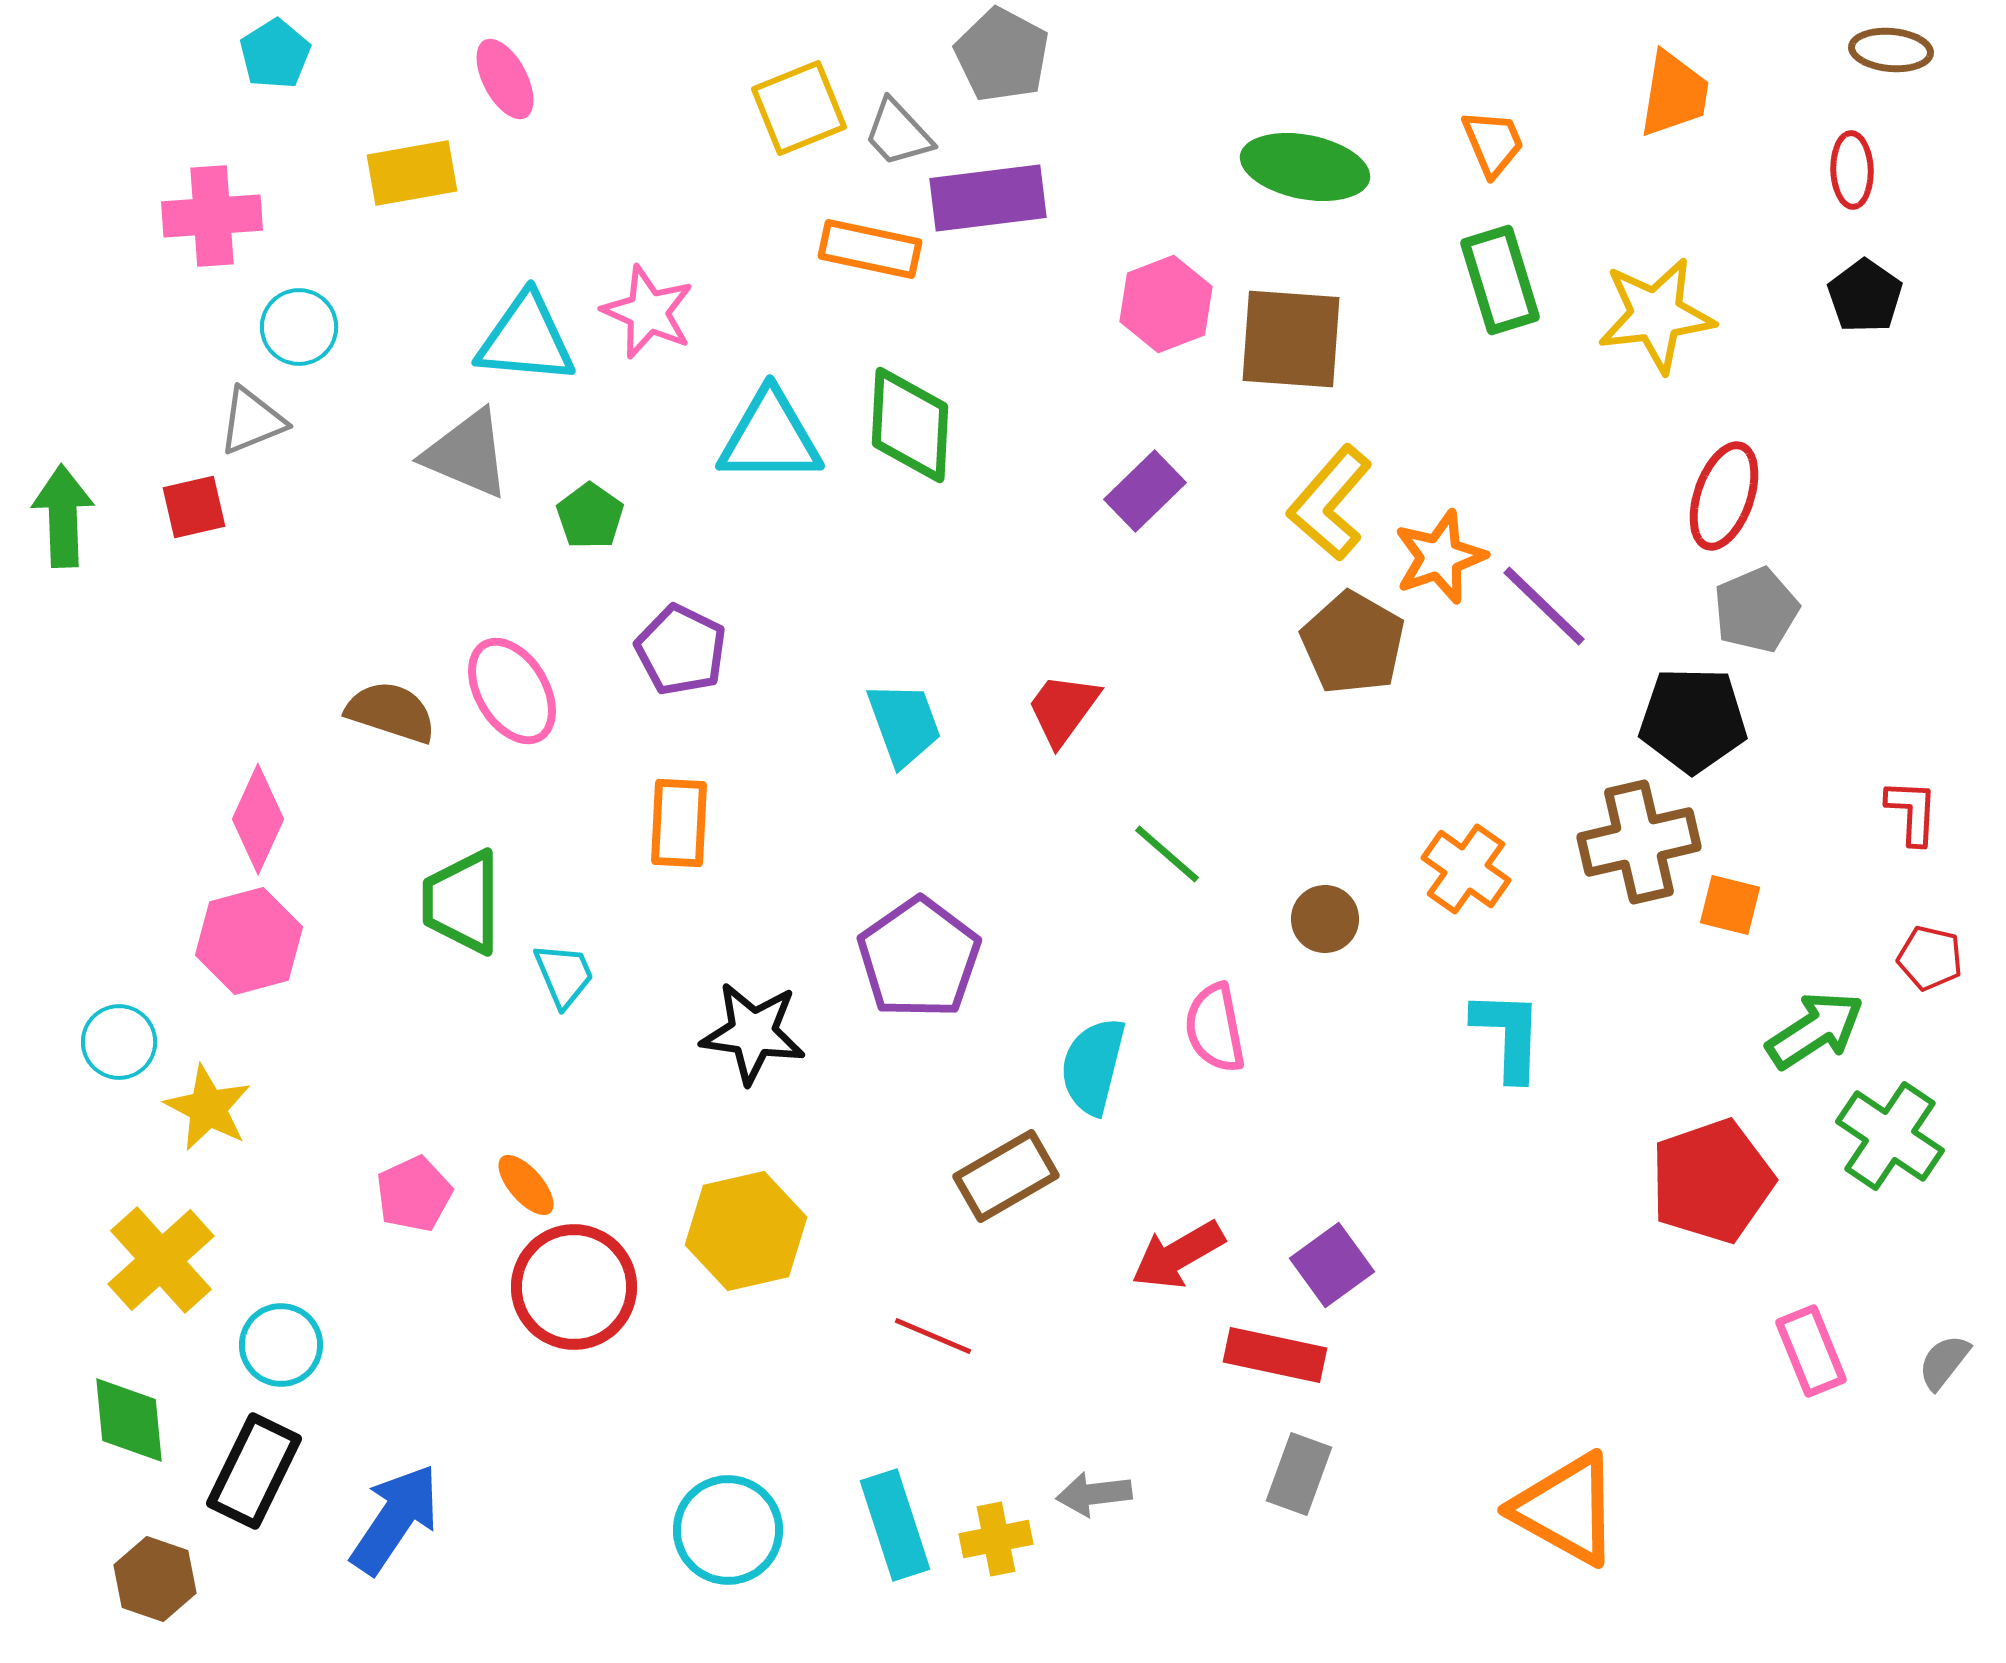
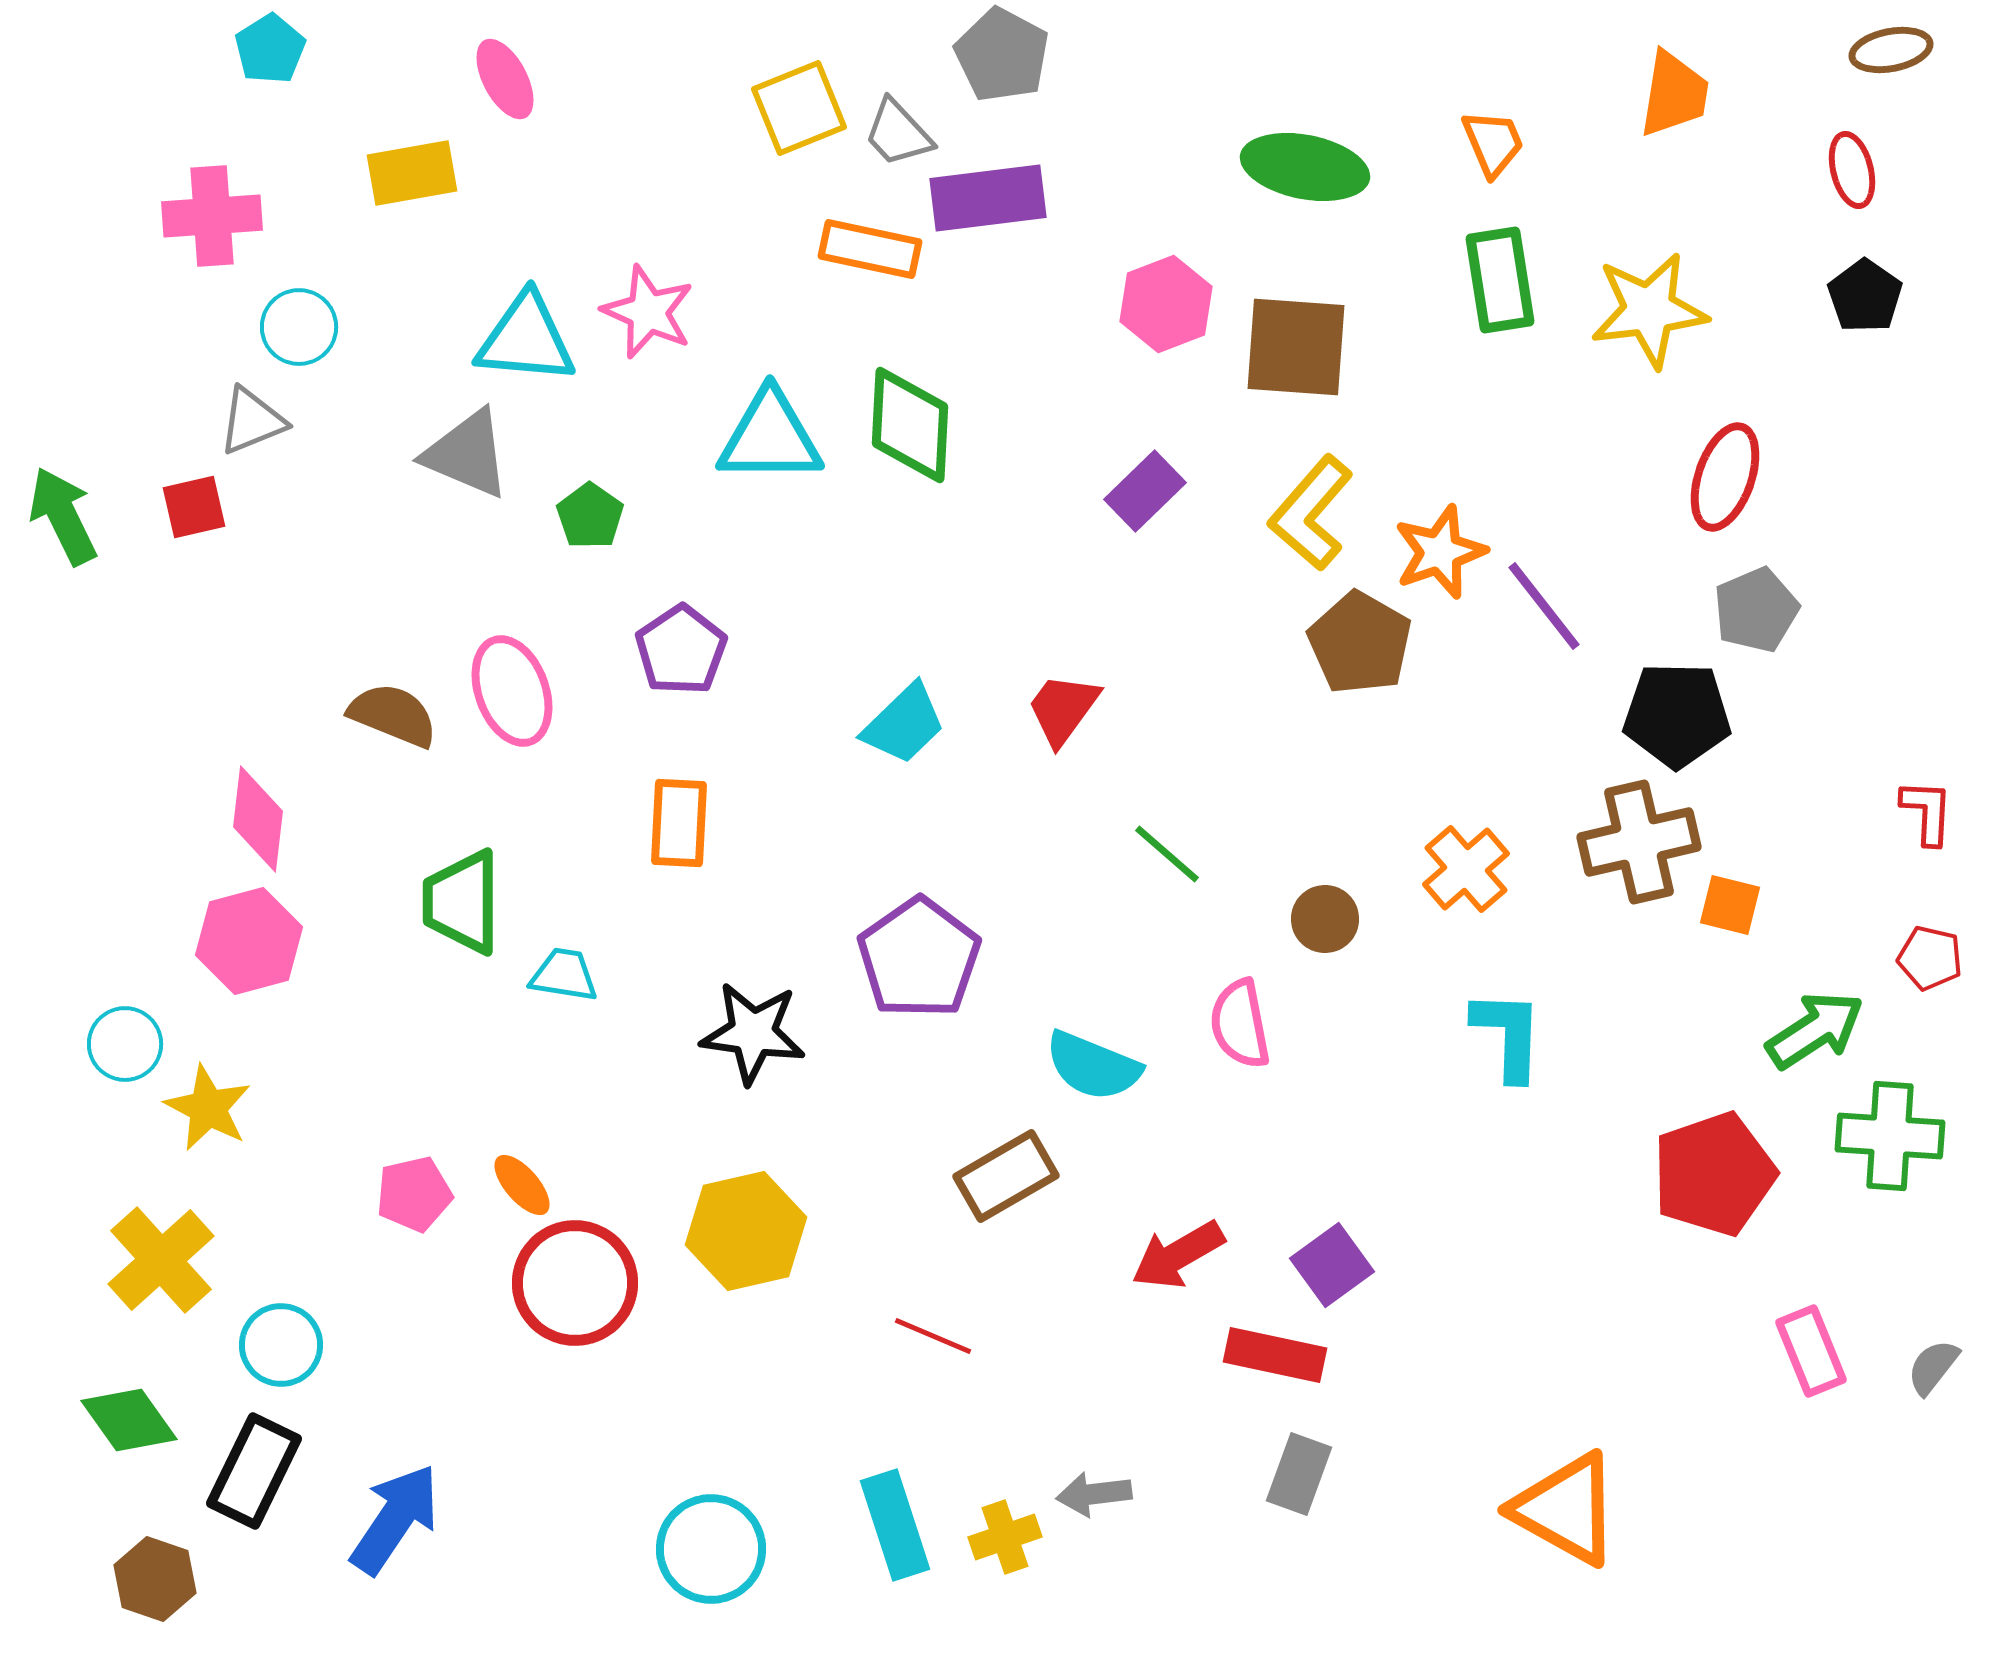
brown ellipse at (1891, 50): rotated 16 degrees counterclockwise
cyan pentagon at (275, 54): moved 5 px left, 5 px up
red ellipse at (1852, 170): rotated 12 degrees counterclockwise
green rectangle at (1500, 280): rotated 8 degrees clockwise
yellow star at (1656, 315): moved 7 px left, 5 px up
brown square at (1291, 339): moved 5 px right, 8 px down
red ellipse at (1724, 496): moved 1 px right, 19 px up
yellow L-shape at (1330, 503): moved 19 px left, 10 px down
green arrow at (63, 516): rotated 24 degrees counterclockwise
orange star at (1440, 557): moved 5 px up
purple line at (1544, 606): rotated 8 degrees clockwise
brown pentagon at (1353, 643): moved 7 px right
purple pentagon at (681, 650): rotated 12 degrees clockwise
pink ellipse at (512, 691): rotated 11 degrees clockwise
brown semicircle at (391, 712): moved 2 px right, 3 px down; rotated 4 degrees clockwise
black pentagon at (1693, 720): moved 16 px left, 5 px up
cyan trapezoid at (904, 724): rotated 66 degrees clockwise
red L-shape at (1912, 812): moved 15 px right
pink diamond at (258, 819): rotated 18 degrees counterclockwise
orange cross at (1466, 869): rotated 14 degrees clockwise
cyan trapezoid at (564, 975): rotated 58 degrees counterclockwise
pink semicircle at (1215, 1028): moved 25 px right, 4 px up
cyan circle at (119, 1042): moved 6 px right, 2 px down
cyan semicircle at (1093, 1066): rotated 82 degrees counterclockwise
green cross at (1890, 1136): rotated 30 degrees counterclockwise
red pentagon at (1712, 1181): moved 2 px right, 7 px up
orange ellipse at (526, 1185): moved 4 px left
pink pentagon at (414, 1194): rotated 12 degrees clockwise
red circle at (574, 1287): moved 1 px right, 4 px up
gray semicircle at (1944, 1362): moved 11 px left, 5 px down
green diamond at (129, 1420): rotated 30 degrees counterclockwise
cyan circle at (728, 1530): moved 17 px left, 19 px down
yellow cross at (996, 1539): moved 9 px right, 2 px up; rotated 8 degrees counterclockwise
